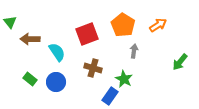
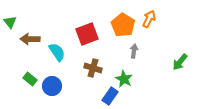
orange arrow: moved 9 px left, 6 px up; rotated 30 degrees counterclockwise
blue circle: moved 4 px left, 4 px down
